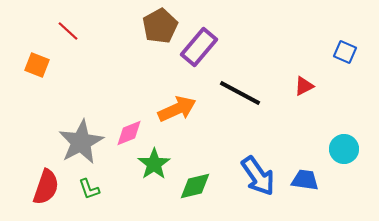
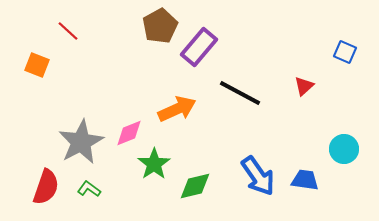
red triangle: rotated 15 degrees counterclockwise
green L-shape: rotated 145 degrees clockwise
